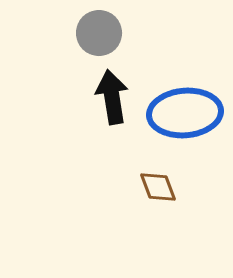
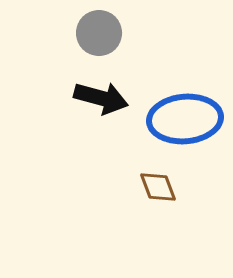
black arrow: moved 11 px left, 1 px down; rotated 114 degrees clockwise
blue ellipse: moved 6 px down
